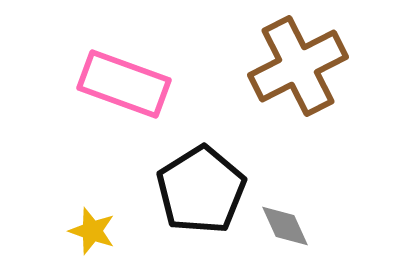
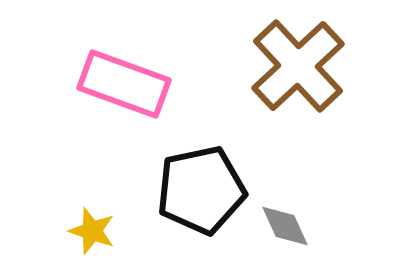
brown cross: rotated 16 degrees counterclockwise
black pentagon: rotated 20 degrees clockwise
